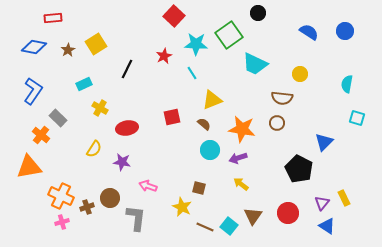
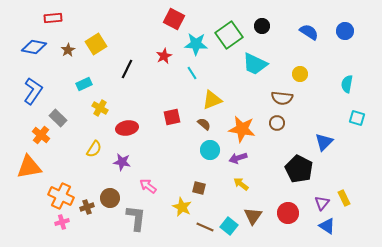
black circle at (258, 13): moved 4 px right, 13 px down
red square at (174, 16): moved 3 px down; rotated 15 degrees counterclockwise
pink arrow at (148, 186): rotated 18 degrees clockwise
